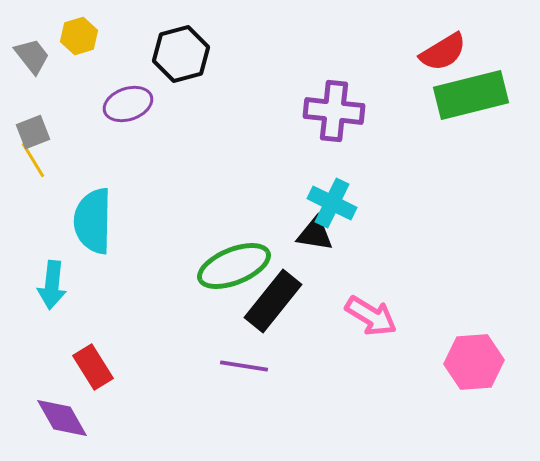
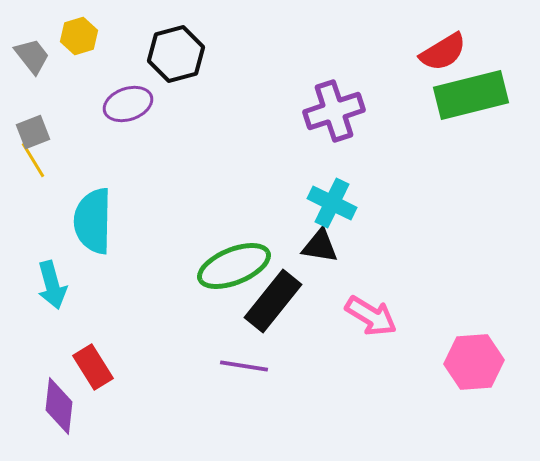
black hexagon: moved 5 px left
purple cross: rotated 24 degrees counterclockwise
black triangle: moved 5 px right, 12 px down
cyan arrow: rotated 21 degrees counterclockwise
purple diamond: moved 3 px left, 12 px up; rotated 36 degrees clockwise
